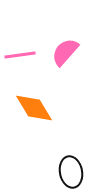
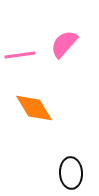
pink semicircle: moved 1 px left, 8 px up
black ellipse: moved 1 px down; rotated 8 degrees clockwise
